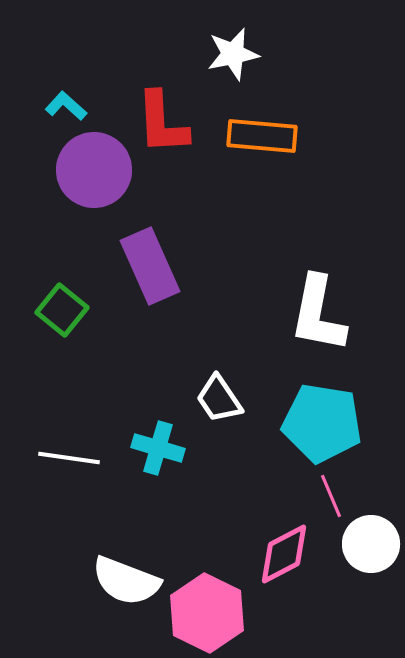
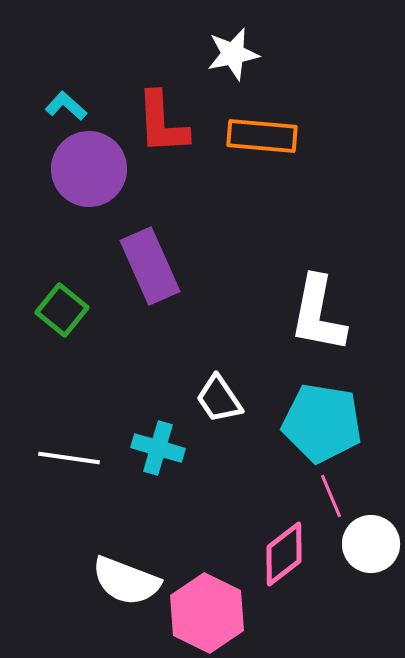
purple circle: moved 5 px left, 1 px up
pink diamond: rotated 10 degrees counterclockwise
